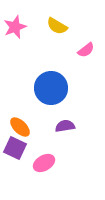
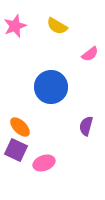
pink star: moved 1 px up
pink semicircle: moved 4 px right, 4 px down
blue circle: moved 1 px up
purple semicircle: moved 21 px right; rotated 66 degrees counterclockwise
purple square: moved 1 px right, 2 px down
pink ellipse: rotated 10 degrees clockwise
